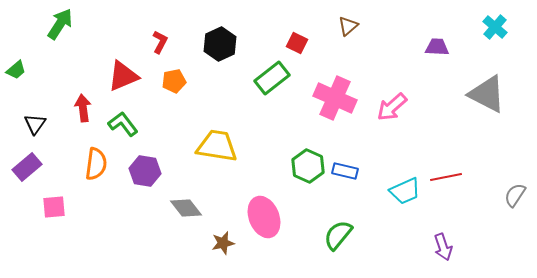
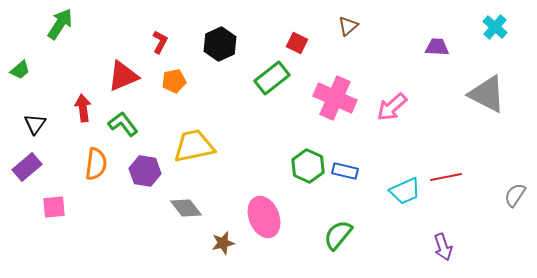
green trapezoid: moved 4 px right
yellow trapezoid: moved 23 px left; rotated 21 degrees counterclockwise
